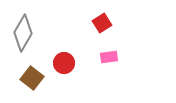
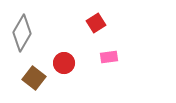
red square: moved 6 px left
gray diamond: moved 1 px left
brown square: moved 2 px right
